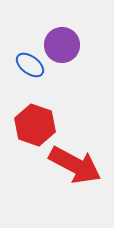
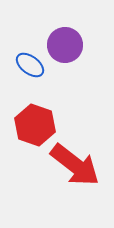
purple circle: moved 3 px right
red arrow: rotated 10 degrees clockwise
